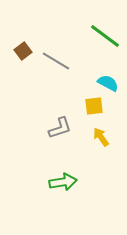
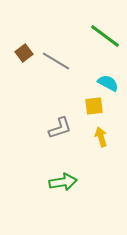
brown square: moved 1 px right, 2 px down
yellow arrow: rotated 18 degrees clockwise
